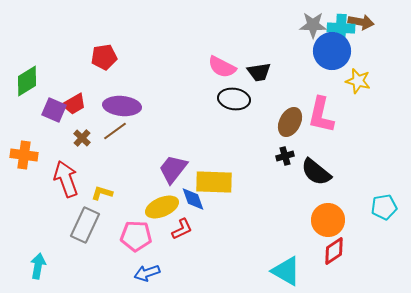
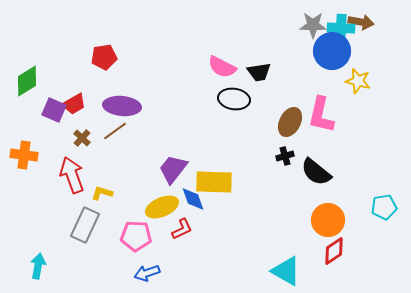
red arrow: moved 6 px right, 4 px up
